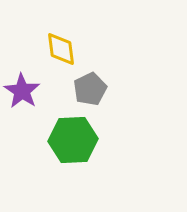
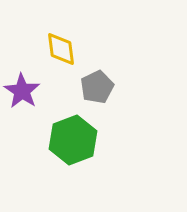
gray pentagon: moved 7 px right, 2 px up
green hexagon: rotated 18 degrees counterclockwise
